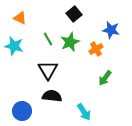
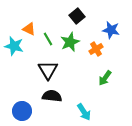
black square: moved 3 px right, 2 px down
orange triangle: moved 9 px right, 11 px down
